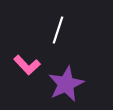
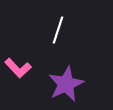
pink L-shape: moved 9 px left, 3 px down
